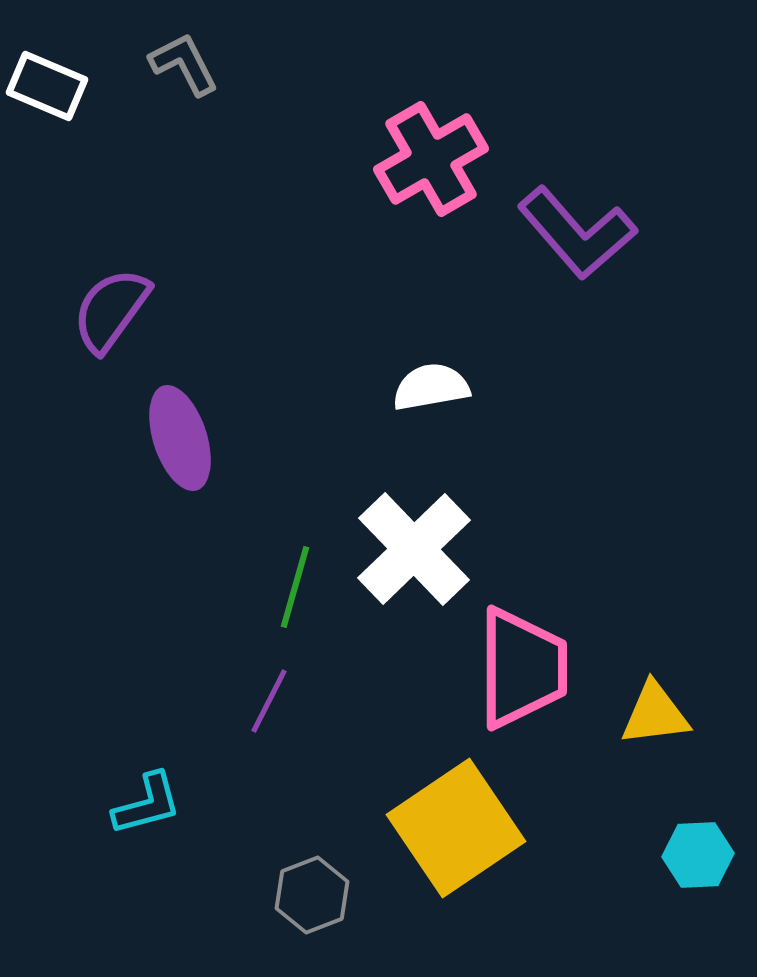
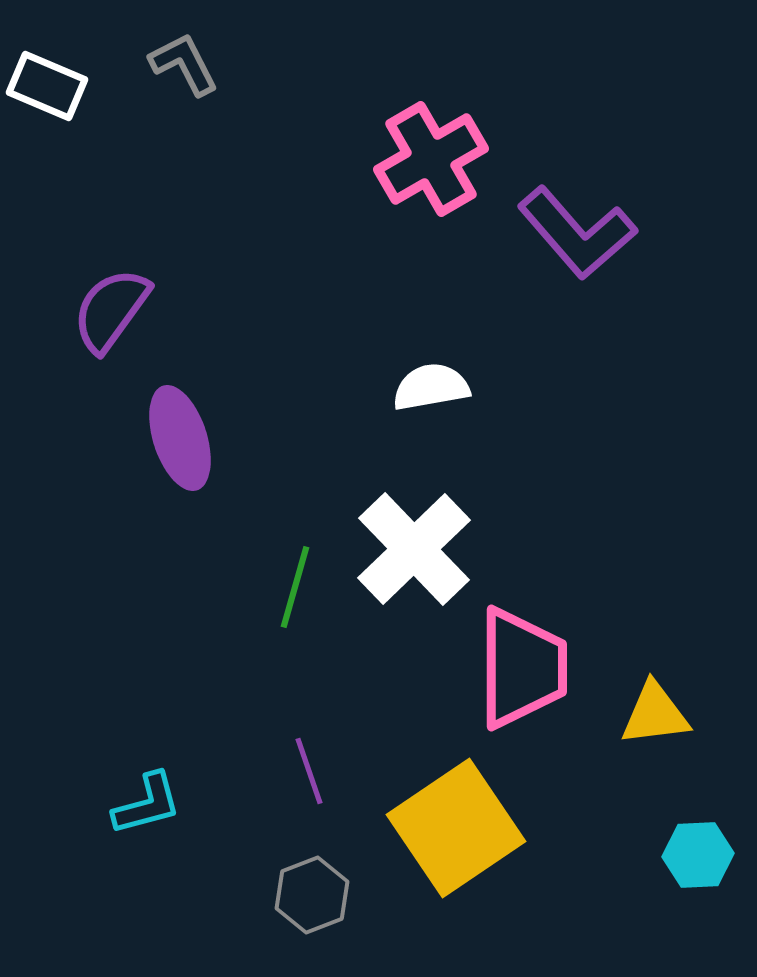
purple line: moved 40 px right, 70 px down; rotated 46 degrees counterclockwise
